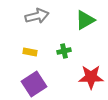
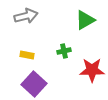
gray arrow: moved 11 px left
yellow rectangle: moved 3 px left, 3 px down
red star: moved 1 px right, 7 px up
purple square: rotated 15 degrees counterclockwise
